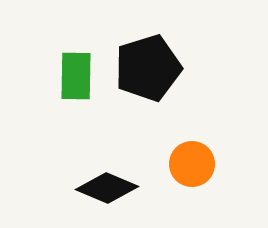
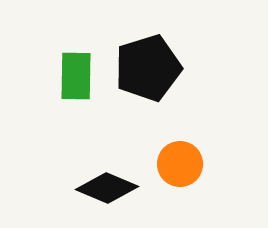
orange circle: moved 12 px left
